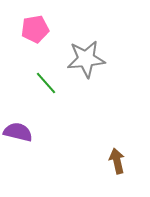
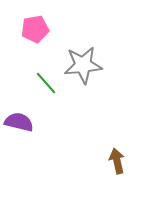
gray star: moved 3 px left, 6 px down
purple semicircle: moved 1 px right, 10 px up
